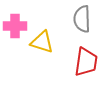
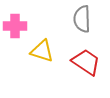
yellow triangle: moved 9 px down
red trapezoid: rotated 64 degrees counterclockwise
